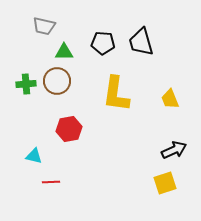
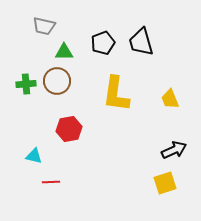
black pentagon: rotated 25 degrees counterclockwise
